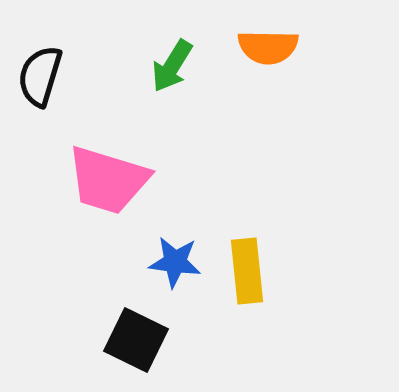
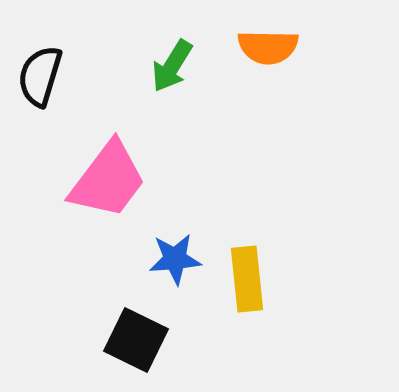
pink trapezoid: rotated 70 degrees counterclockwise
blue star: moved 3 px up; rotated 12 degrees counterclockwise
yellow rectangle: moved 8 px down
